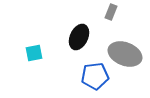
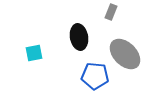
black ellipse: rotated 35 degrees counterclockwise
gray ellipse: rotated 24 degrees clockwise
blue pentagon: rotated 12 degrees clockwise
